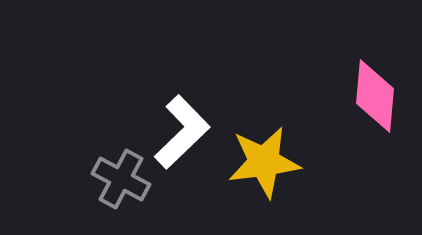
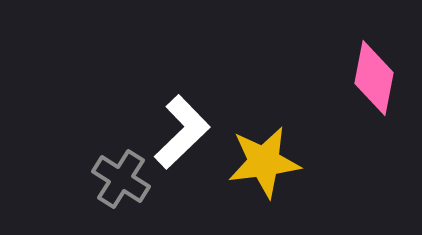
pink diamond: moved 1 px left, 18 px up; rotated 6 degrees clockwise
gray cross: rotated 4 degrees clockwise
